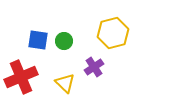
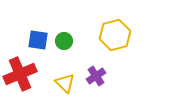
yellow hexagon: moved 2 px right, 2 px down
purple cross: moved 2 px right, 9 px down
red cross: moved 1 px left, 3 px up
